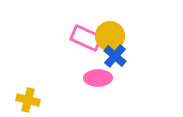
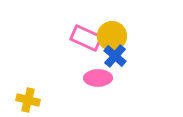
yellow circle: moved 2 px right
